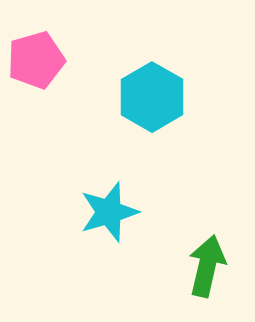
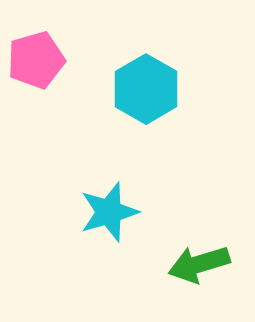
cyan hexagon: moved 6 px left, 8 px up
green arrow: moved 8 px left, 2 px up; rotated 120 degrees counterclockwise
